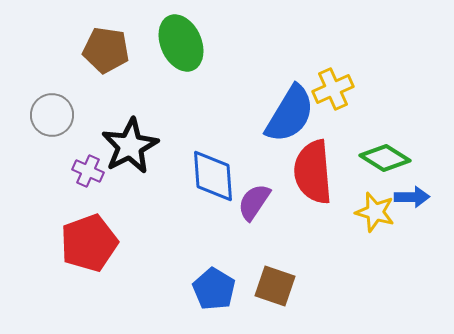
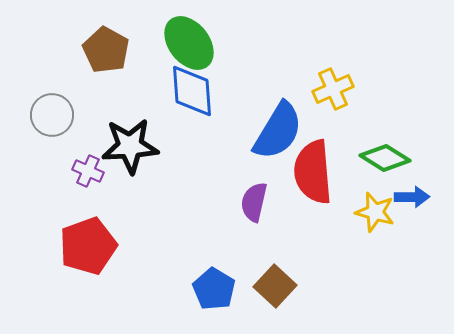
green ellipse: moved 8 px right; rotated 14 degrees counterclockwise
brown pentagon: rotated 21 degrees clockwise
blue semicircle: moved 12 px left, 17 px down
black star: rotated 24 degrees clockwise
blue diamond: moved 21 px left, 85 px up
purple semicircle: rotated 21 degrees counterclockwise
red pentagon: moved 1 px left, 3 px down
brown square: rotated 24 degrees clockwise
